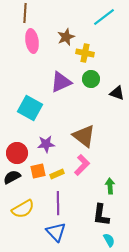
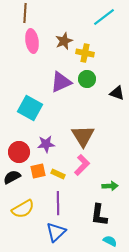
brown star: moved 2 px left, 4 px down
green circle: moved 4 px left
brown triangle: moved 1 px left; rotated 20 degrees clockwise
red circle: moved 2 px right, 1 px up
yellow rectangle: moved 1 px right; rotated 48 degrees clockwise
green arrow: rotated 91 degrees clockwise
black L-shape: moved 2 px left
blue triangle: rotated 30 degrees clockwise
cyan semicircle: moved 1 px right, 1 px down; rotated 32 degrees counterclockwise
